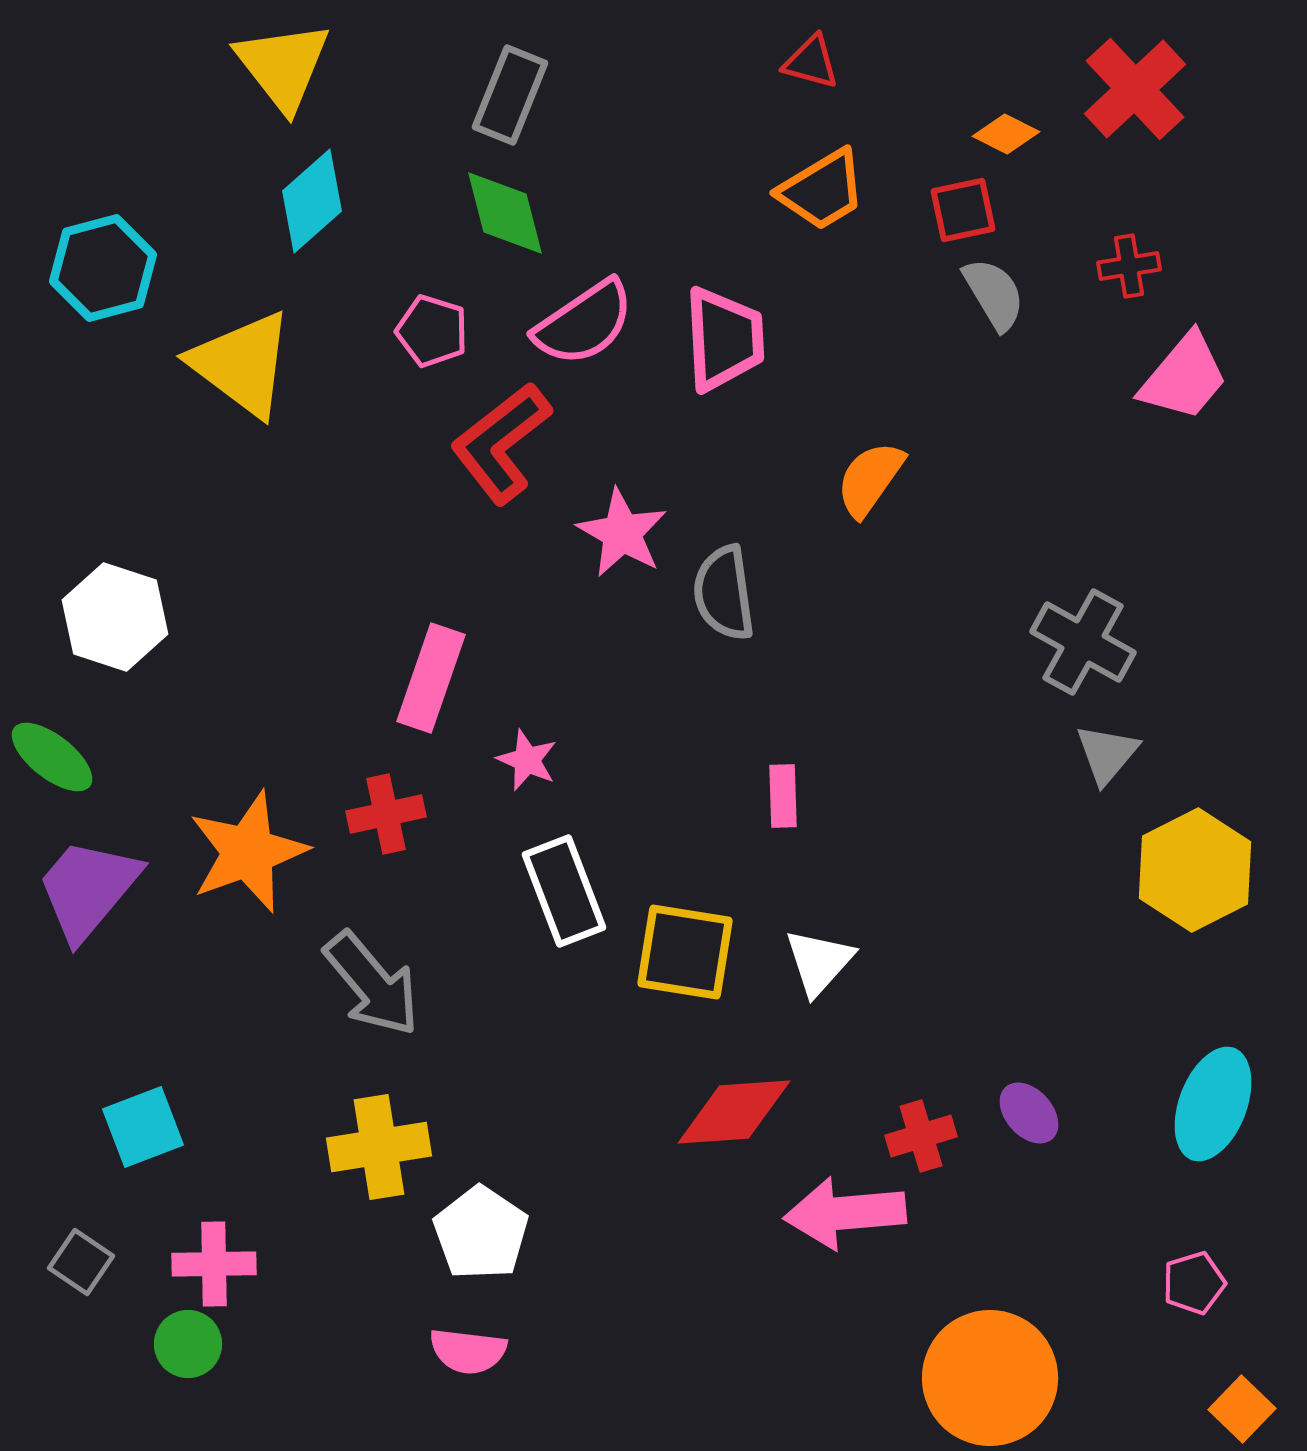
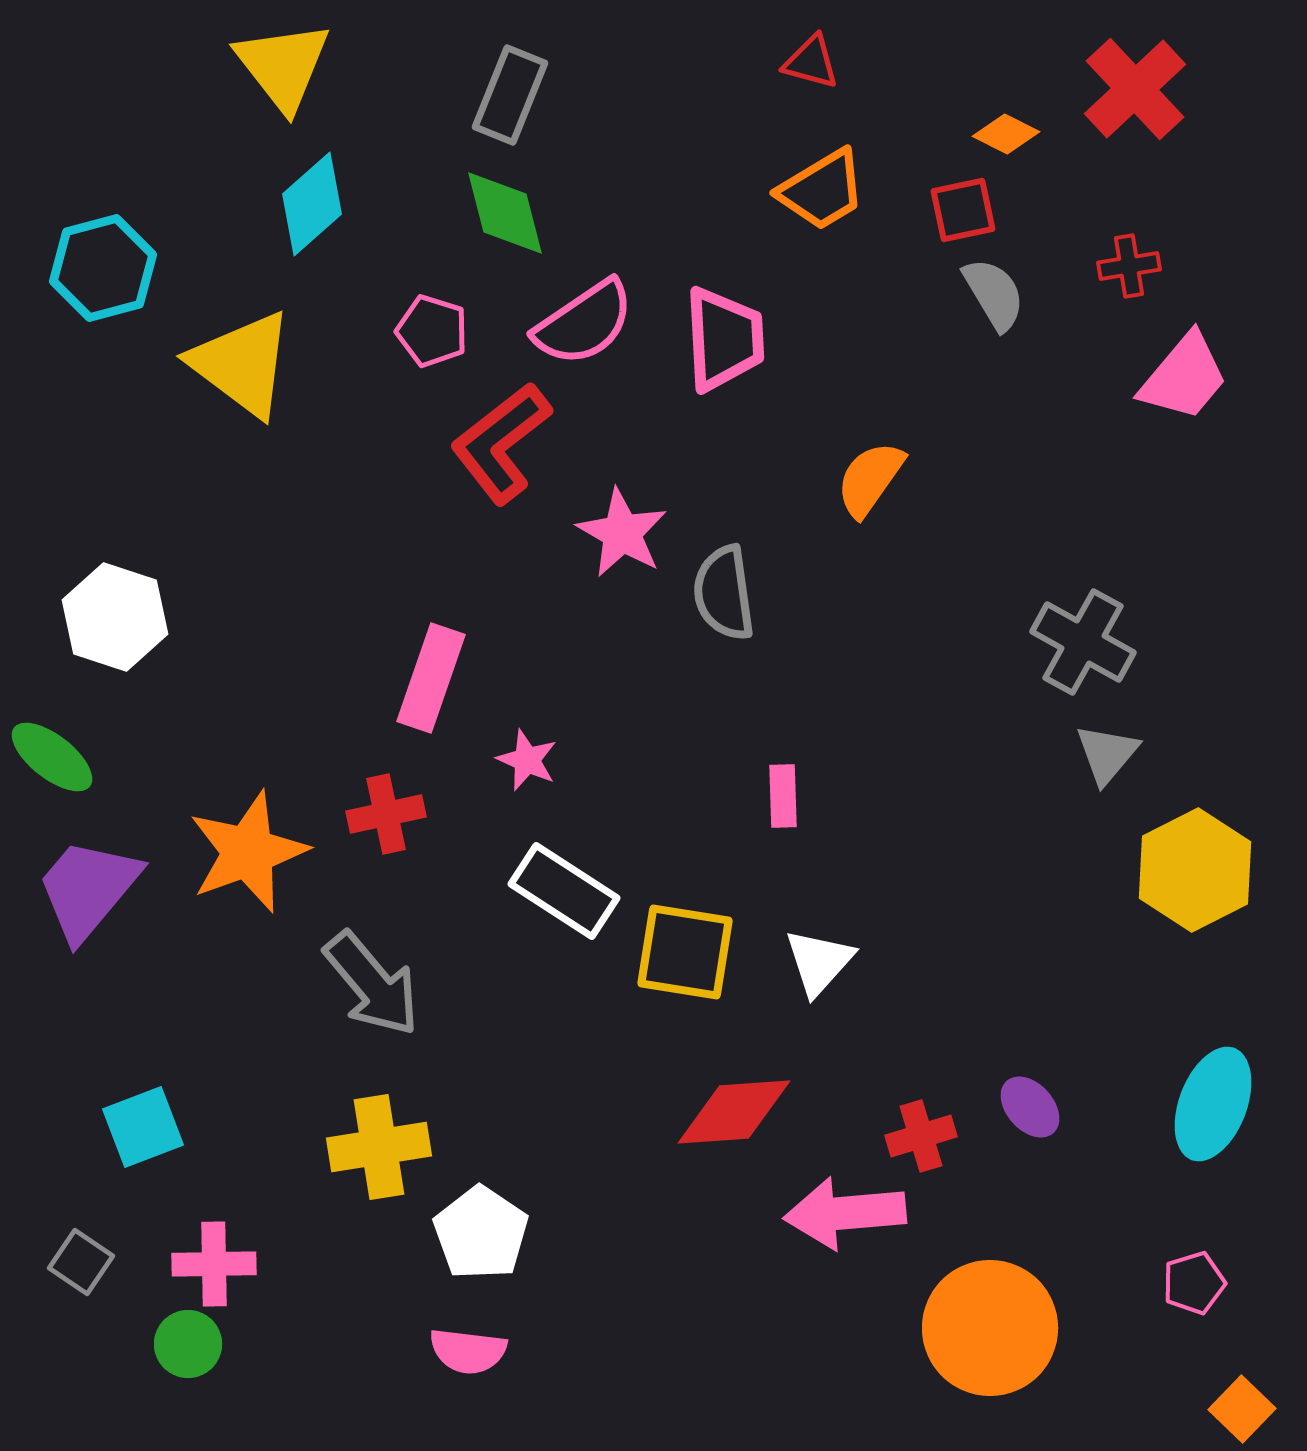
cyan diamond at (312, 201): moved 3 px down
white rectangle at (564, 891): rotated 36 degrees counterclockwise
purple ellipse at (1029, 1113): moved 1 px right, 6 px up
orange circle at (990, 1378): moved 50 px up
